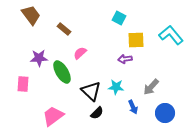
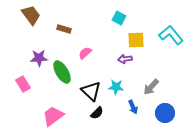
brown rectangle: rotated 24 degrees counterclockwise
pink semicircle: moved 5 px right
pink rectangle: rotated 35 degrees counterclockwise
